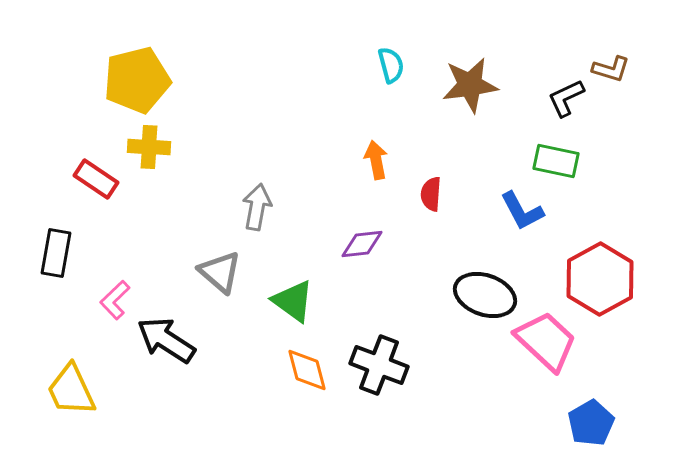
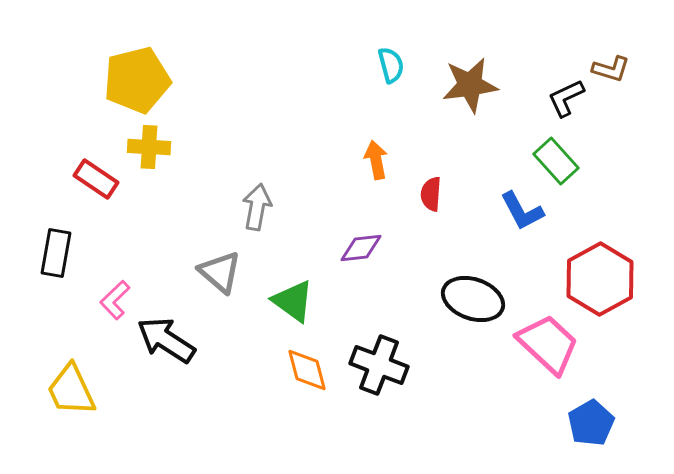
green rectangle: rotated 36 degrees clockwise
purple diamond: moved 1 px left, 4 px down
black ellipse: moved 12 px left, 4 px down
pink trapezoid: moved 2 px right, 3 px down
